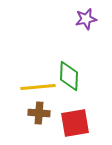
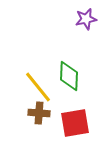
yellow line: rotated 56 degrees clockwise
